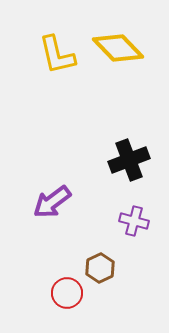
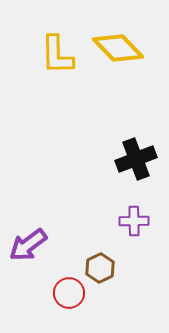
yellow L-shape: rotated 12 degrees clockwise
black cross: moved 7 px right, 1 px up
purple arrow: moved 24 px left, 43 px down
purple cross: rotated 16 degrees counterclockwise
red circle: moved 2 px right
